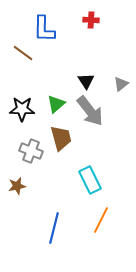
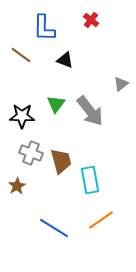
red cross: rotated 35 degrees clockwise
blue L-shape: moved 1 px up
brown line: moved 2 px left, 2 px down
black triangle: moved 21 px left, 21 px up; rotated 36 degrees counterclockwise
green triangle: rotated 12 degrees counterclockwise
black star: moved 7 px down
brown trapezoid: moved 23 px down
gray cross: moved 2 px down
cyan rectangle: rotated 16 degrees clockwise
brown star: rotated 18 degrees counterclockwise
orange line: rotated 28 degrees clockwise
blue line: rotated 72 degrees counterclockwise
